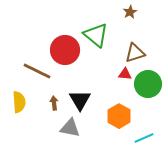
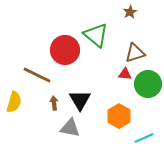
brown line: moved 4 px down
yellow semicircle: moved 5 px left; rotated 20 degrees clockwise
